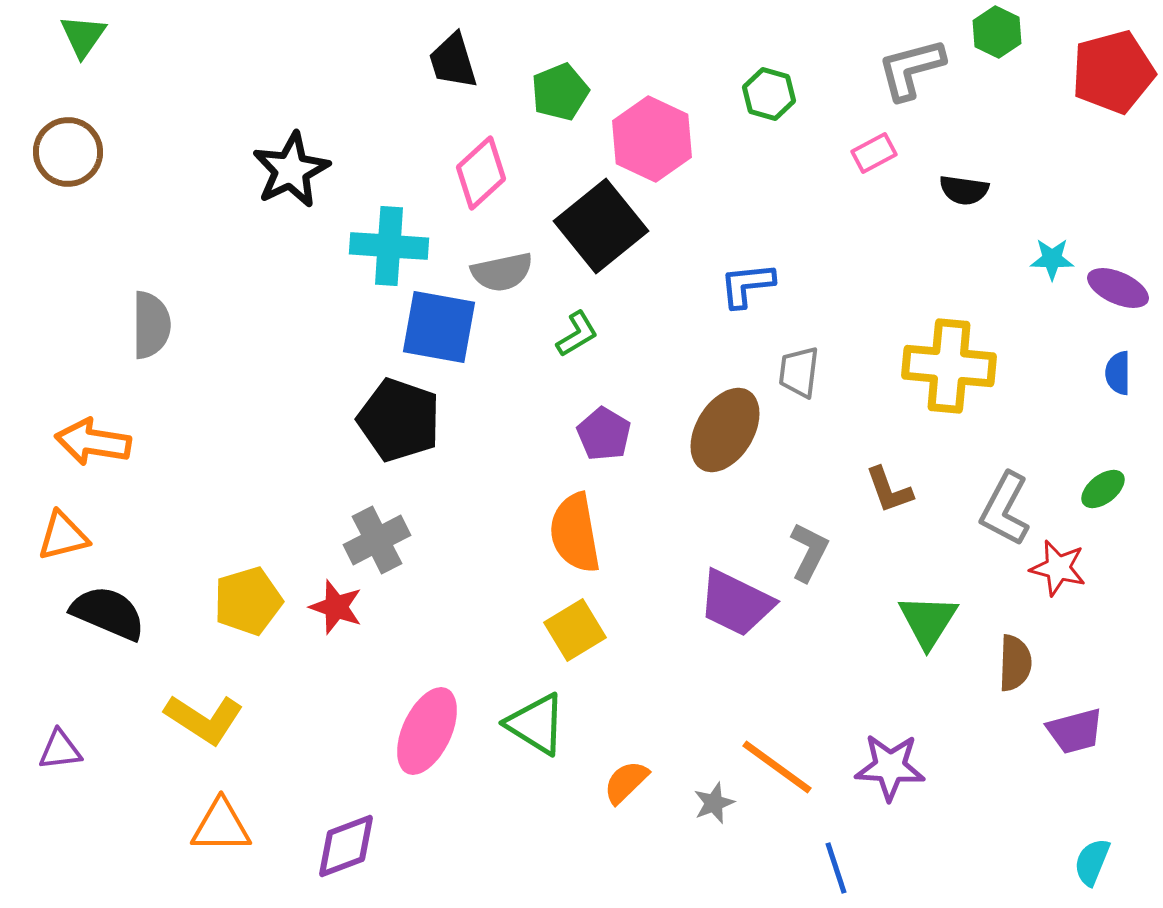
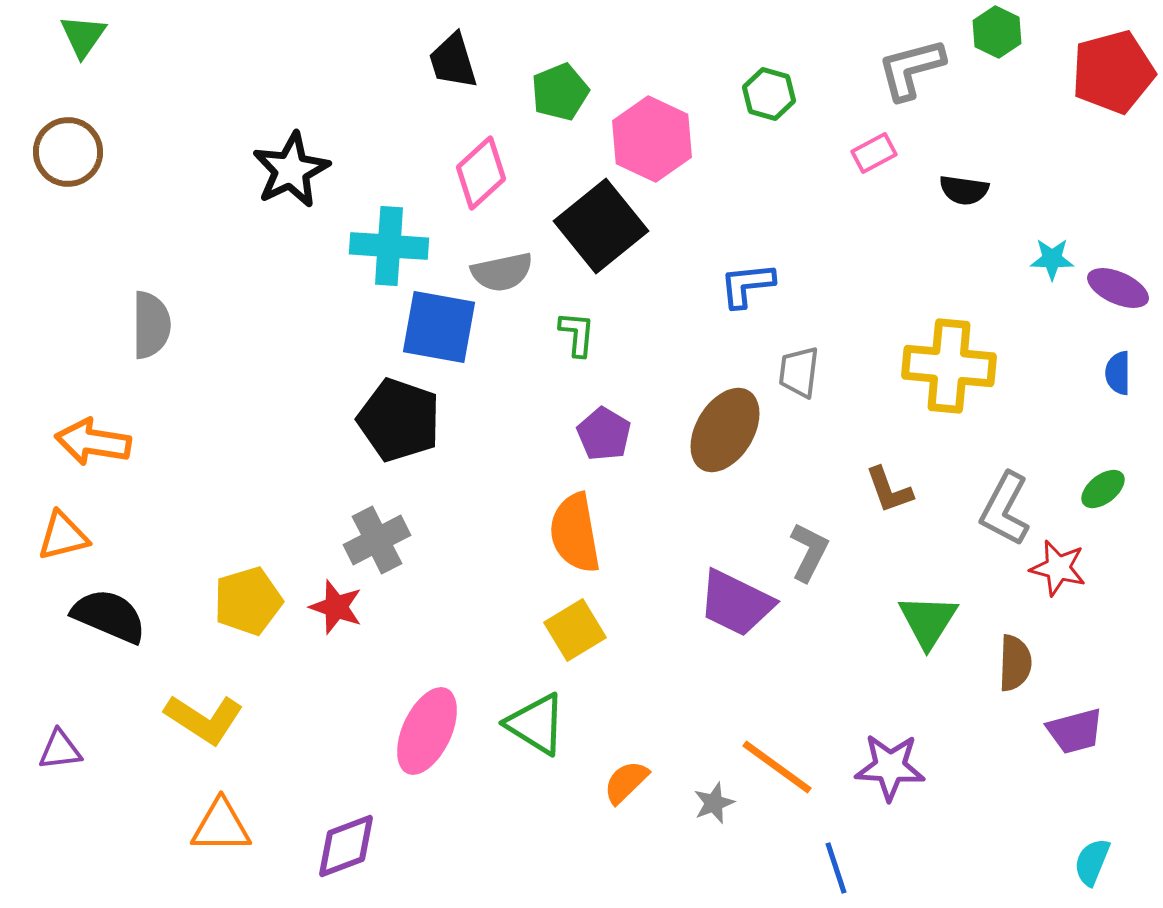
green L-shape at (577, 334): rotated 54 degrees counterclockwise
black semicircle at (108, 613): moved 1 px right, 3 px down
